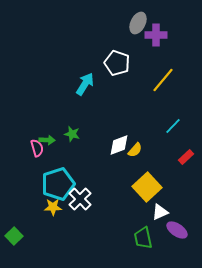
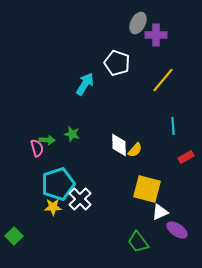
cyan line: rotated 48 degrees counterclockwise
white diamond: rotated 70 degrees counterclockwise
red rectangle: rotated 14 degrees clockwise
yellow square: moved 2 px down; rotated 32 degrees counterclockwise
green trapezoid: moved 5 px left, 4 px down; rotated 25 degrees counterclockwise
